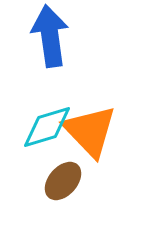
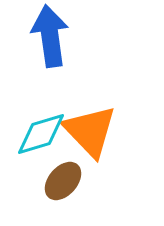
cyan diamond: moved 6 px left, 7 px down
